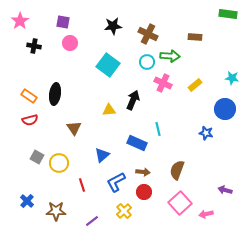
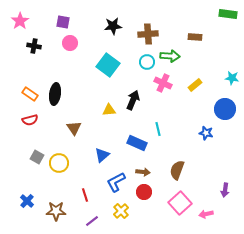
brown cross: rotated 30 degrees counterclockwise
orange rectangle: moved 1 px right, 2 px up
red line: moved 3 px right, 10 px down
purple arrow: rotated 96 degrees counterclockwise
yellow cross: moved 3 px left
